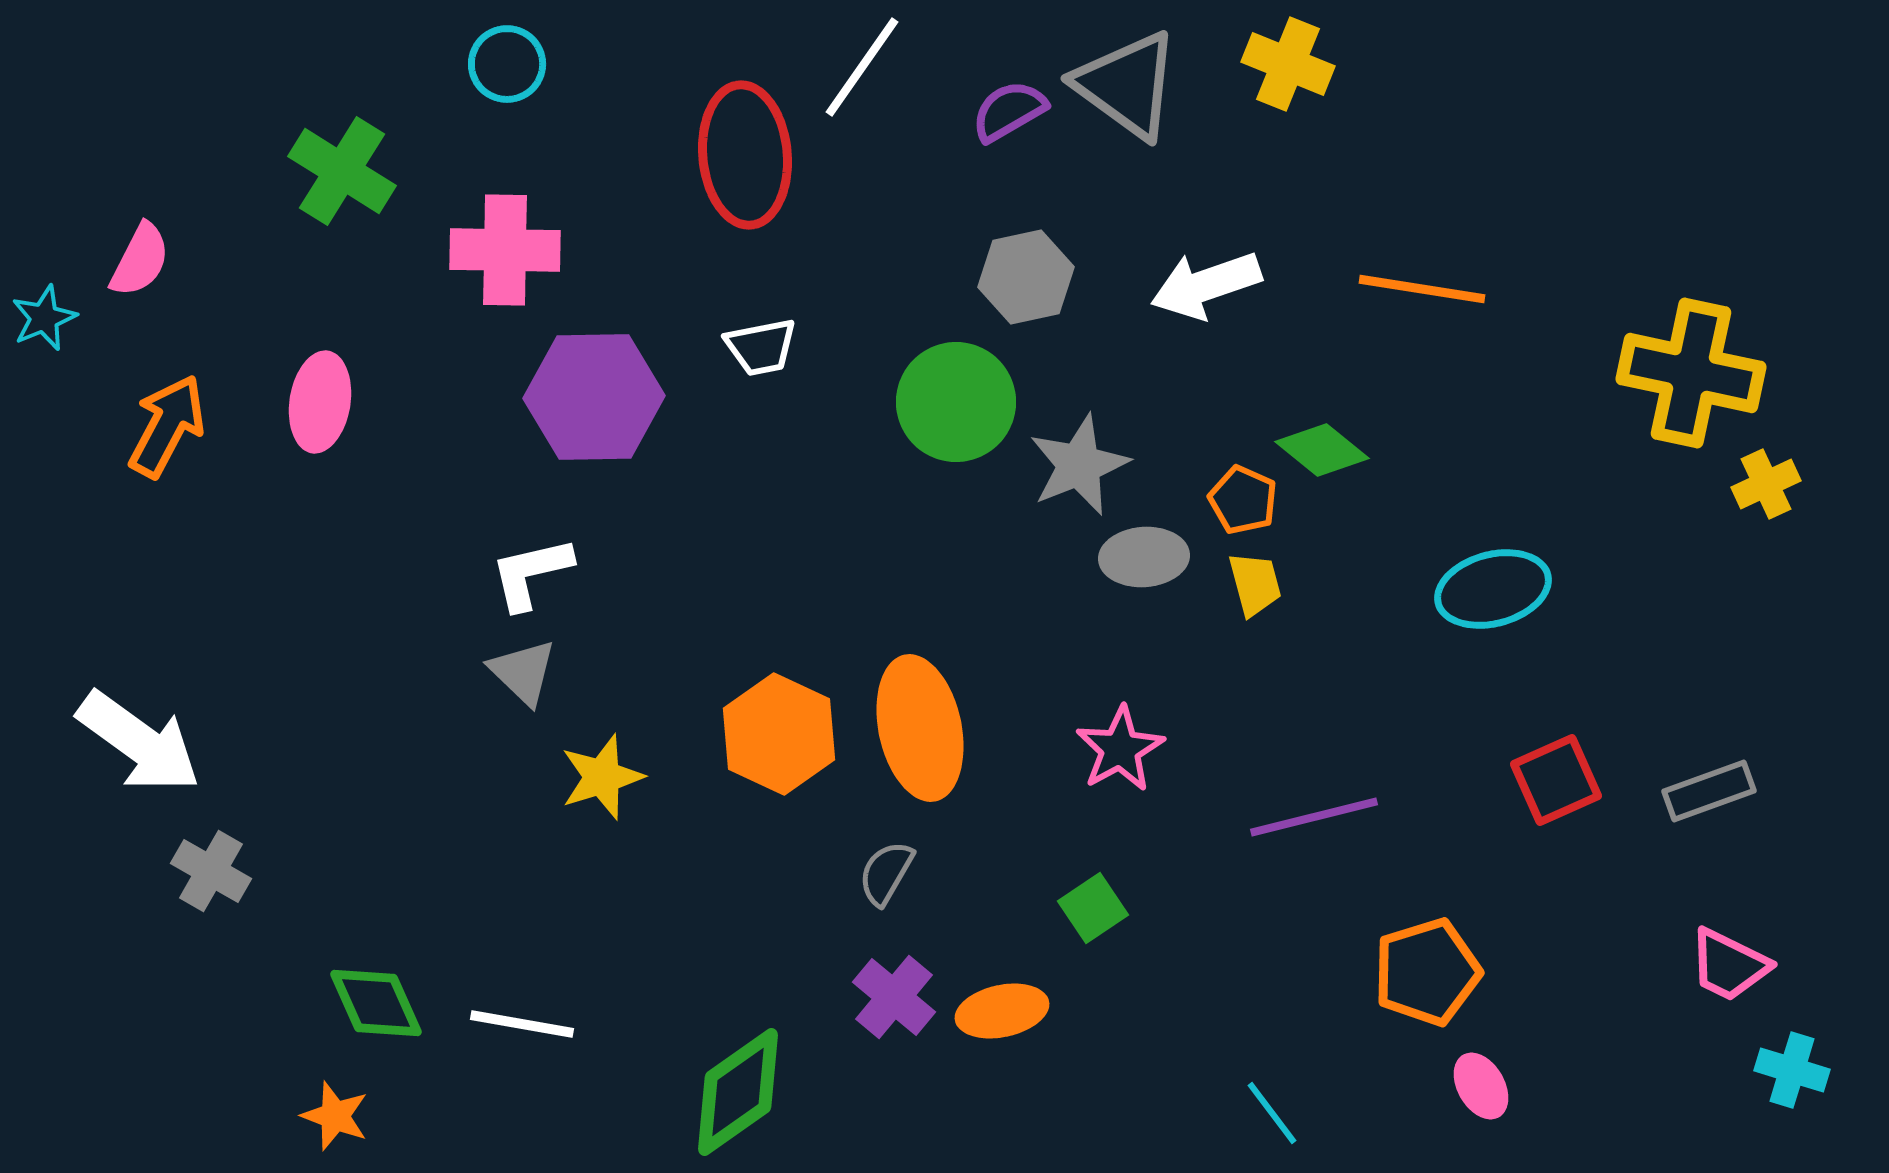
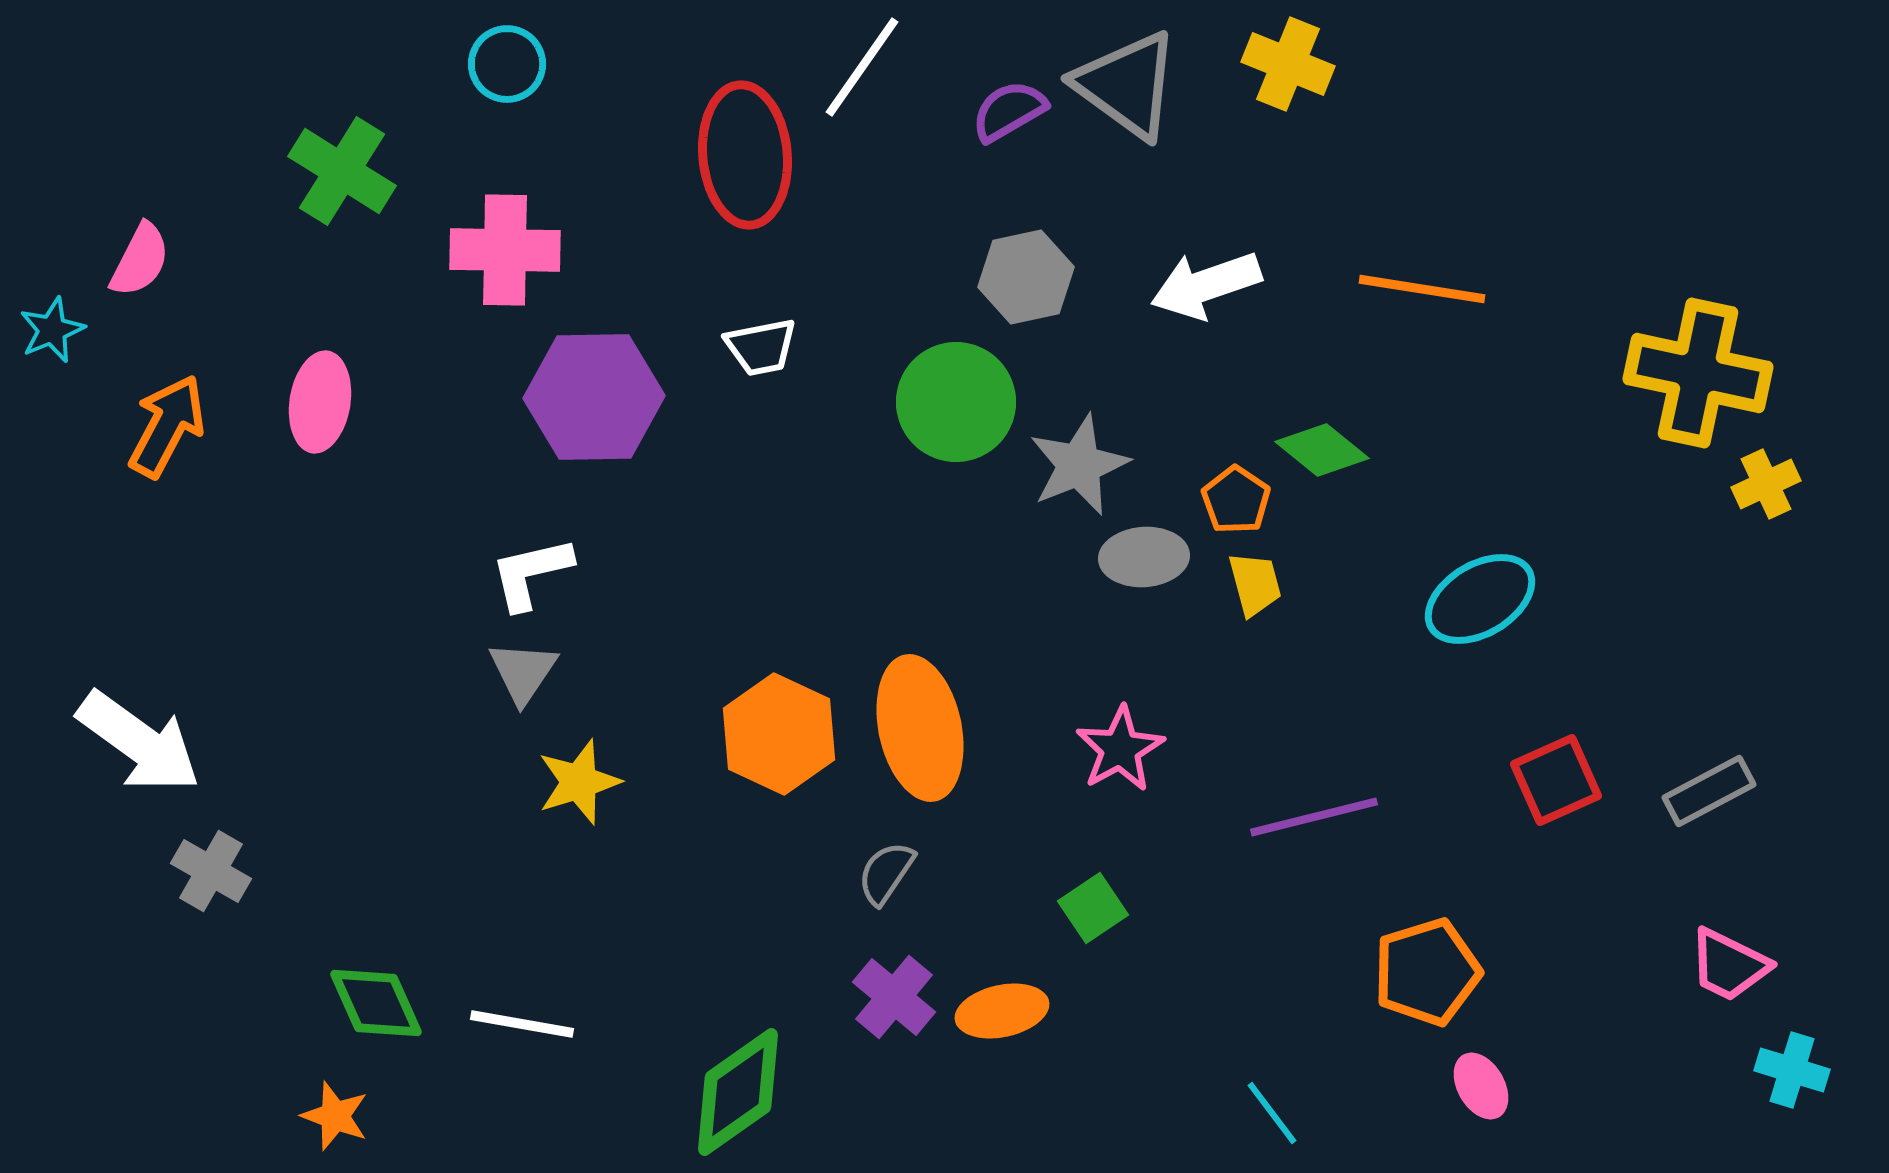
cyan star at (44, 318): moved 8 px right, 12 px down
yellow cross at (1691, 373): moved 7 px right
orange pentagon at (1243, 500): moved 7 px left; rotated 10 degrees clockwise
cyan ellipse at (1493, 589): moved 13 px left, 10 px down; rotated 16 degrees counterclockwise
gray triangle at (523, 672): rotated 20 degrees clockwise
yellow star at (602, 777): moved 23 px left, 5 px down
gray rectangle at (1709, 791): rotated 8 degrees counterclockwise
gray semicircle at (886, 873): rotated 4 degrees clockwise
